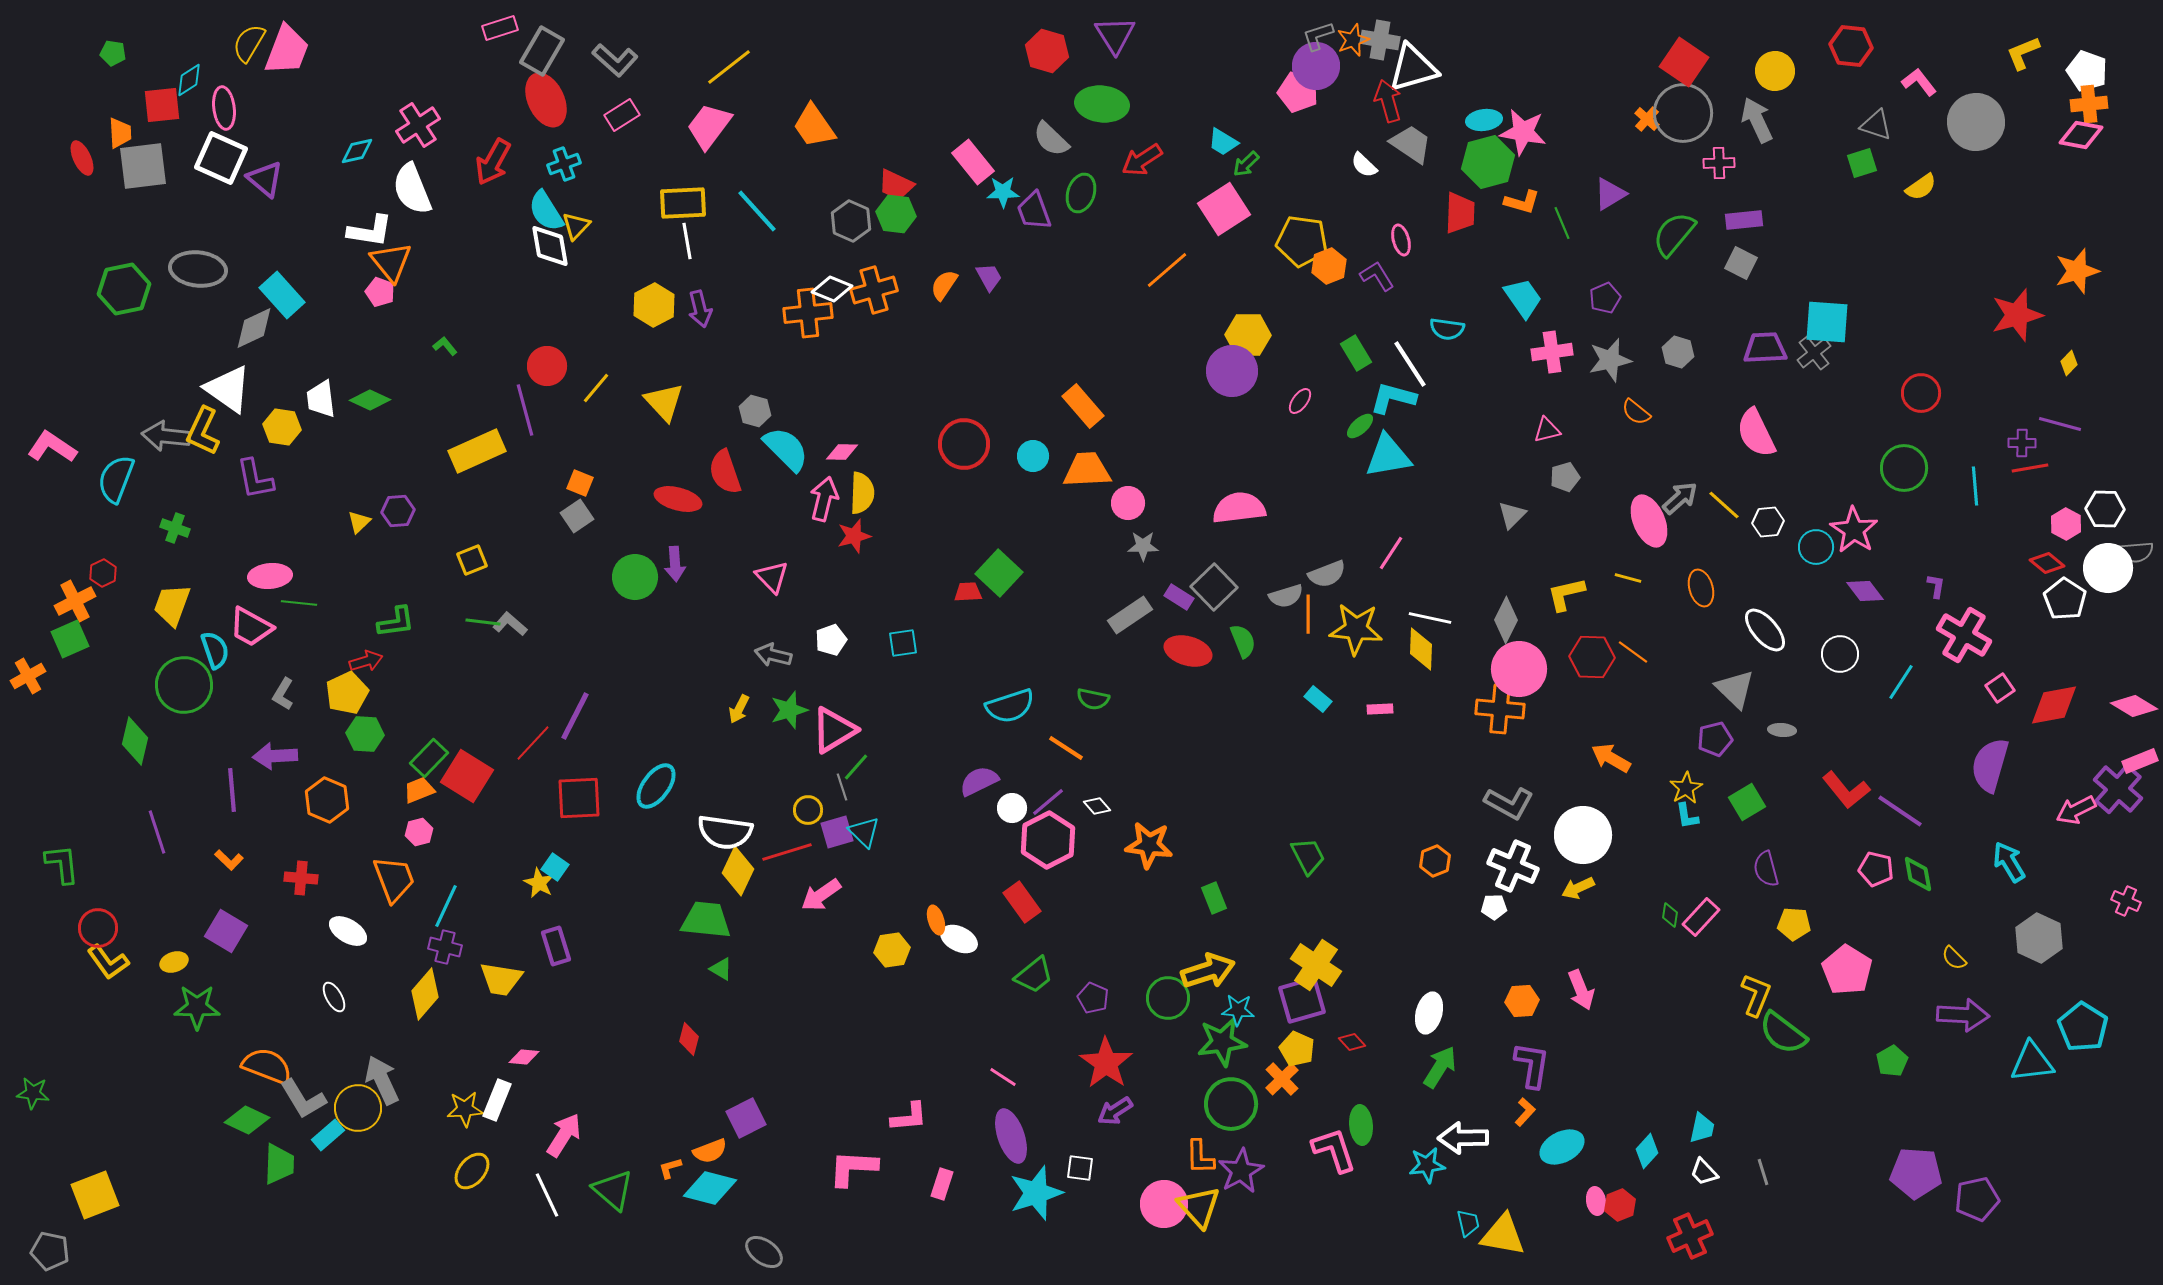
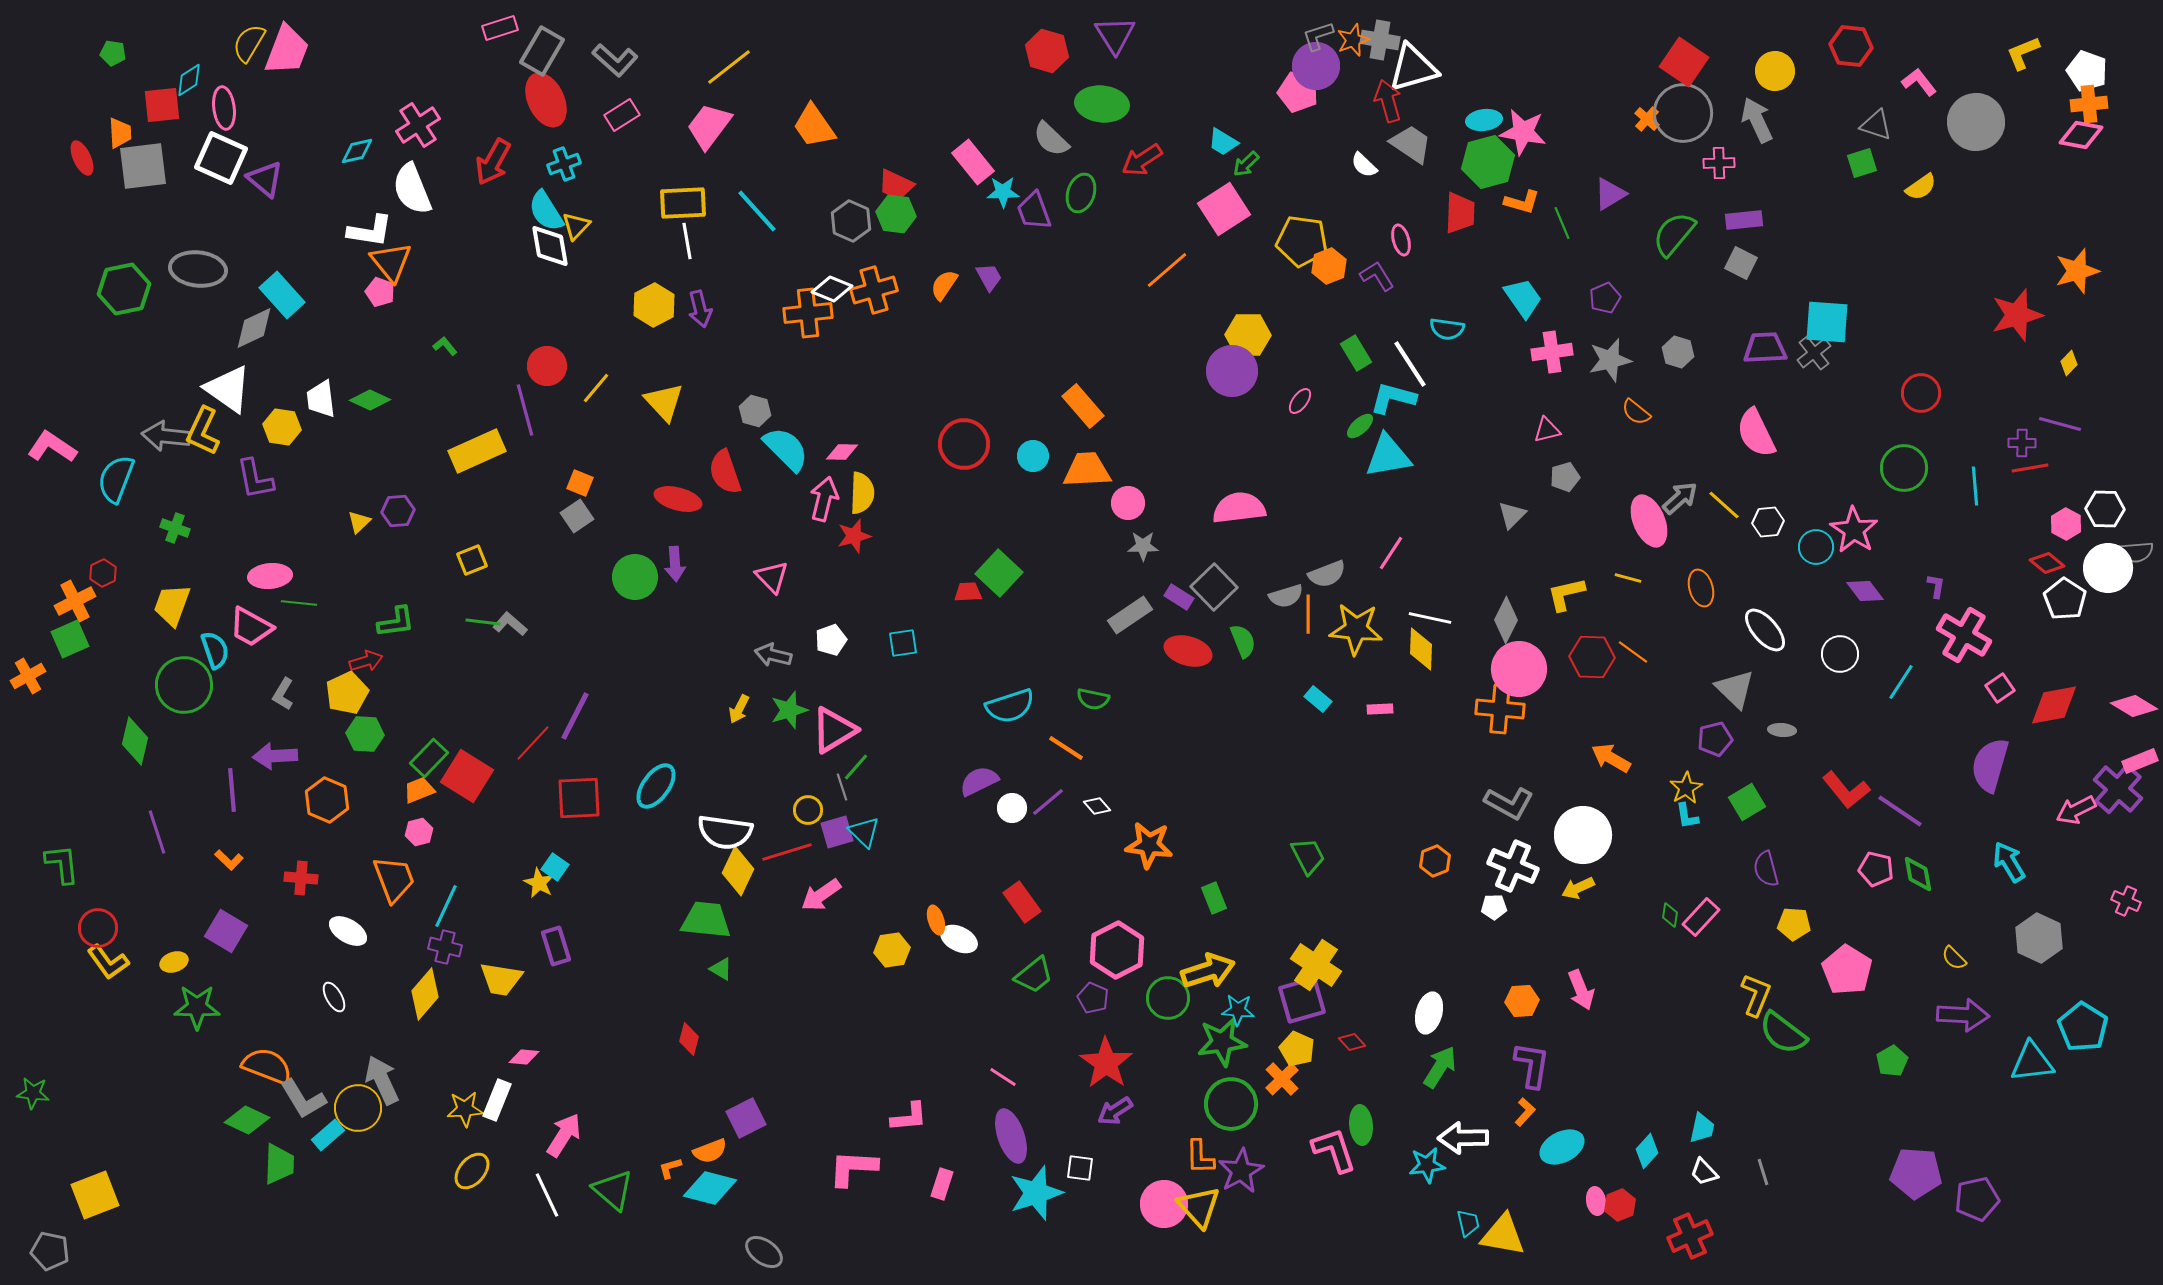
pink hexagon at (1048, 840): moved 69 px right, 110 px down
